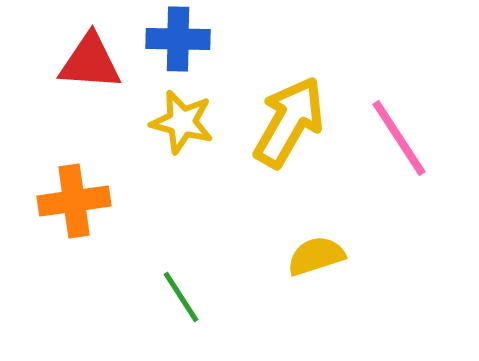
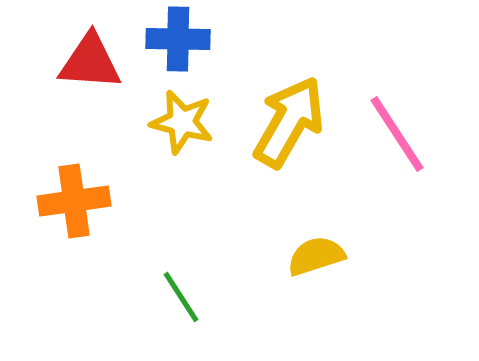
pink line: moved 2 px left, 4 px up
